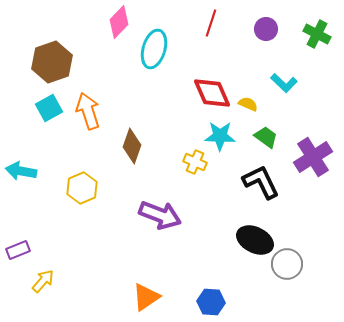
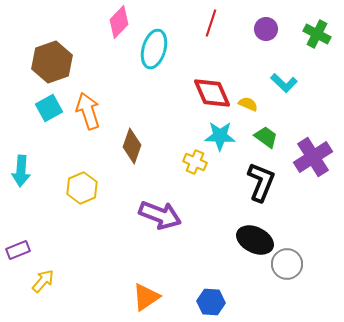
cyan arrow: rotated 96 degrees counterclockwise
black L-shape: rotated 48 degrees clockwise
